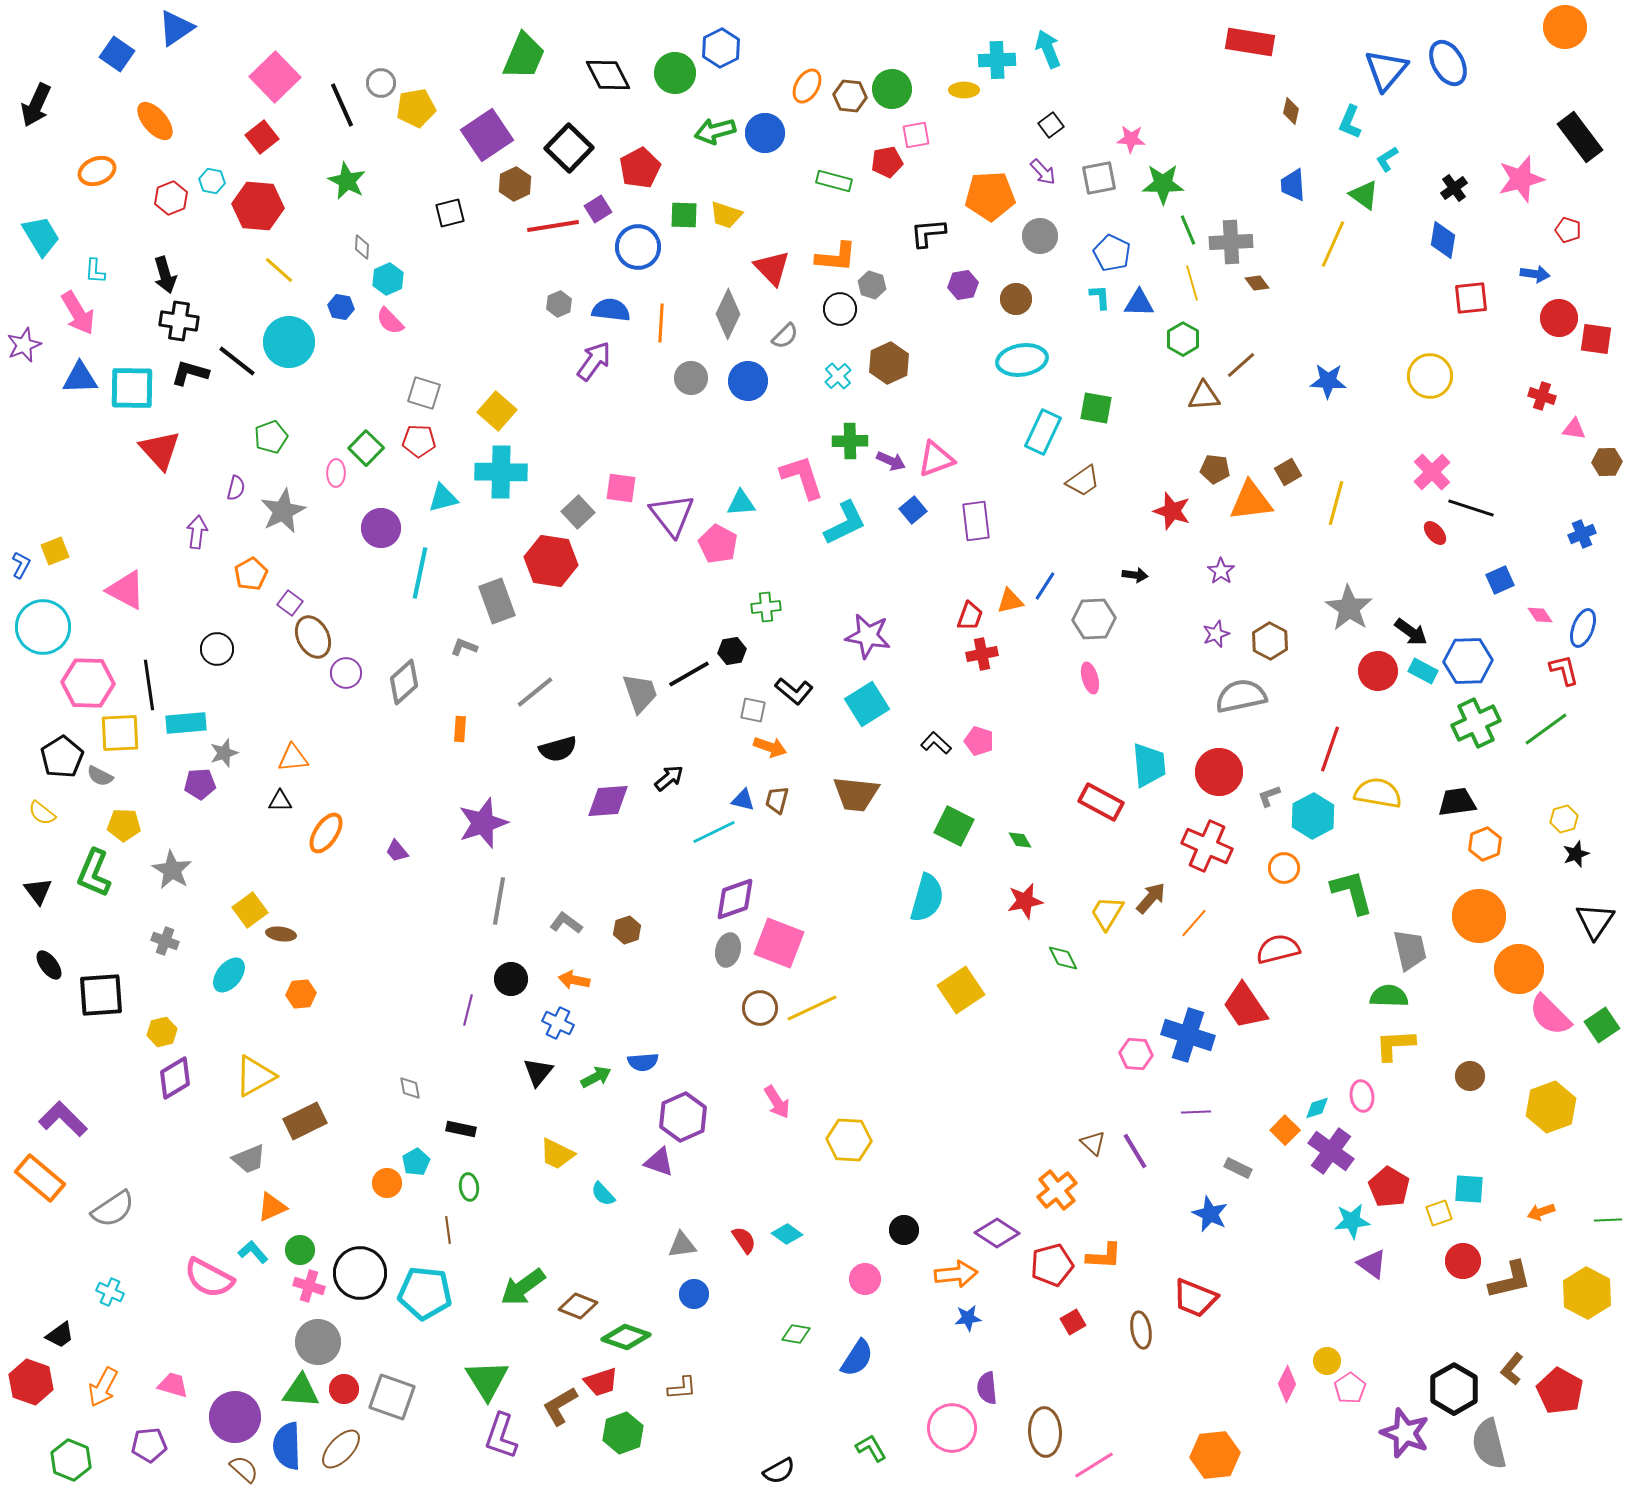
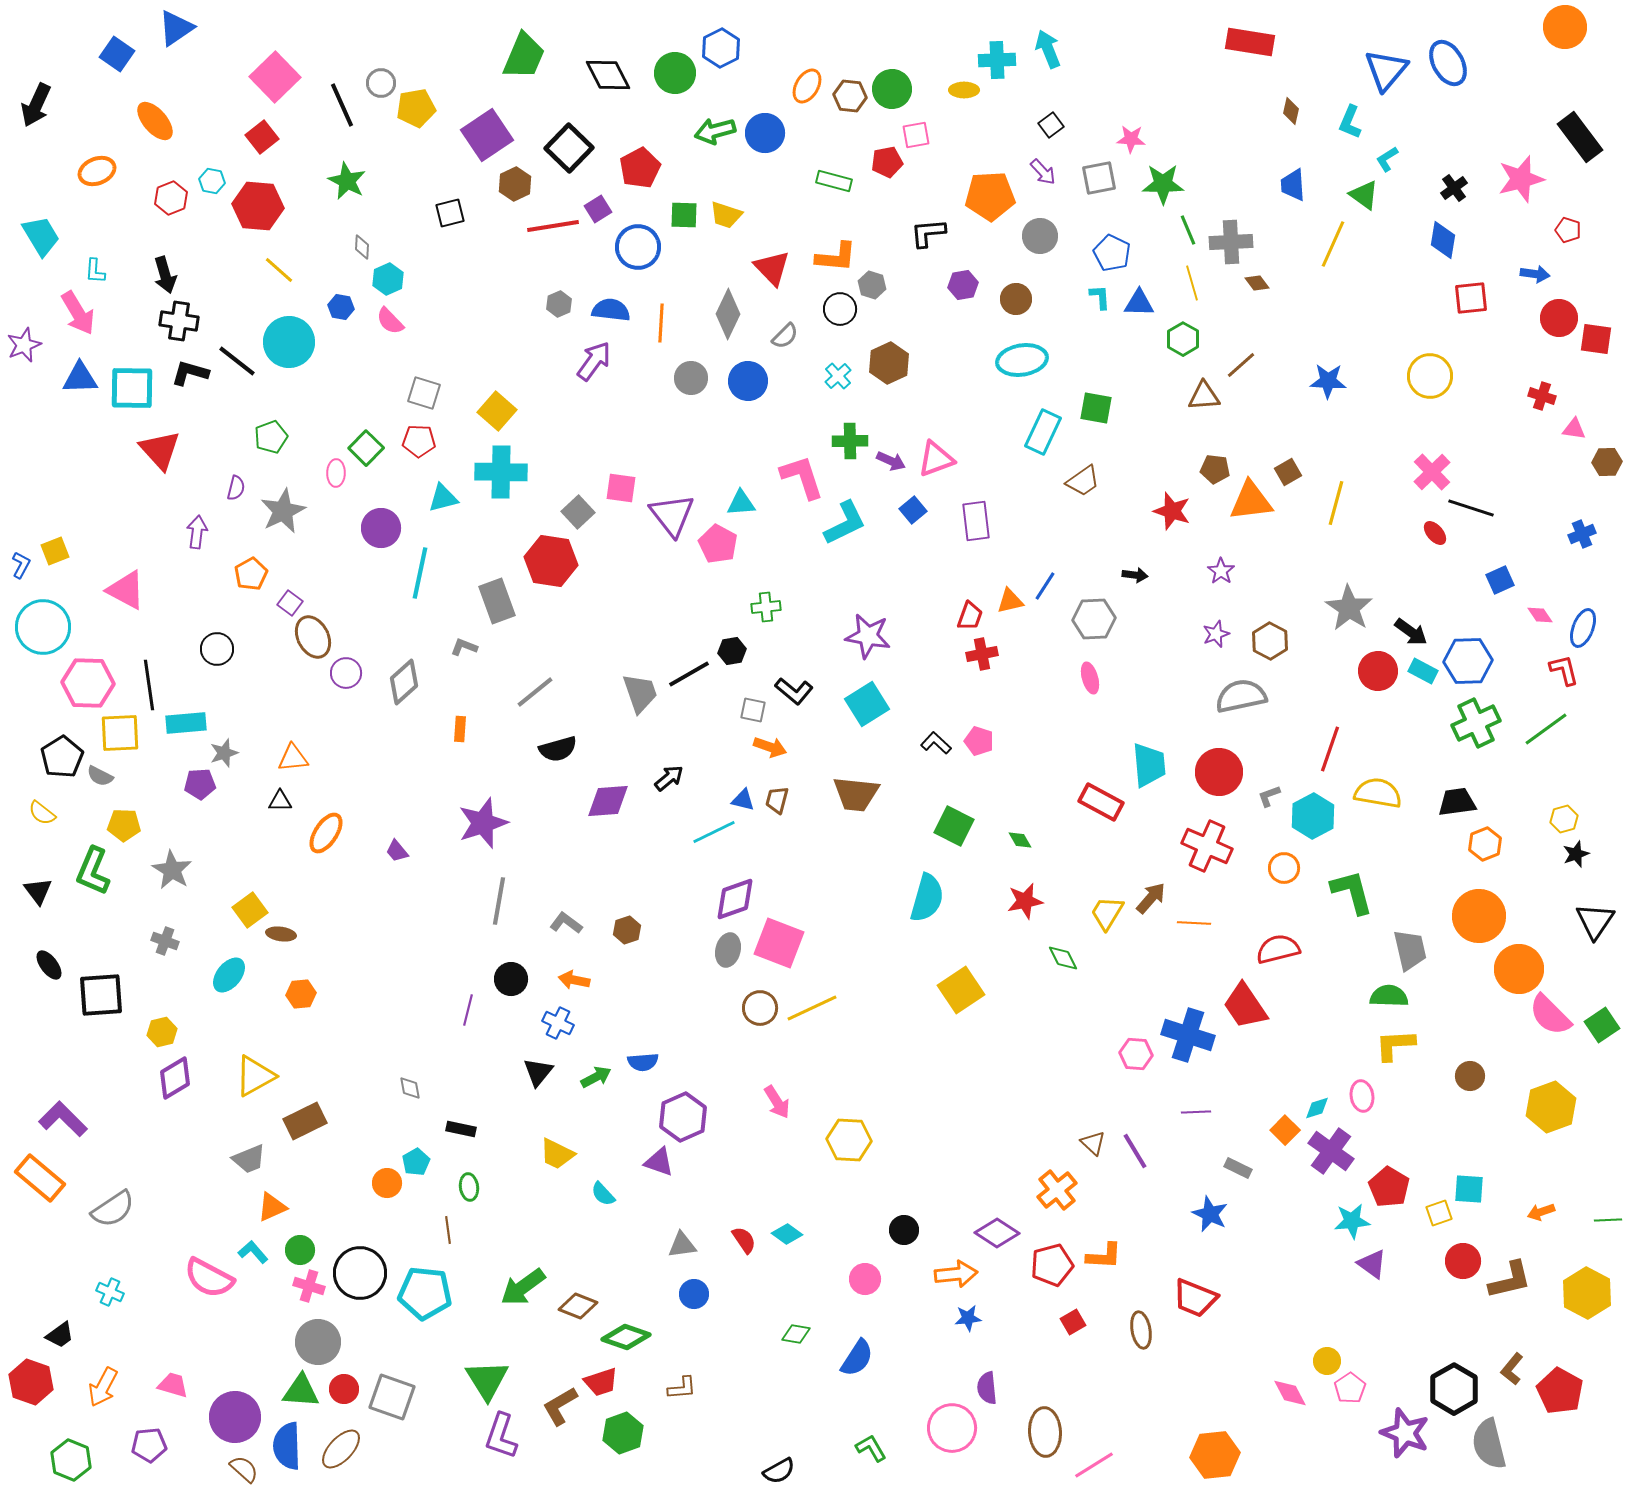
green L-shape at (94, 873): moved 1 px left, 2 px up
orange line at (1194, 923): rotated 52 degrees clockwise
pink diamond at (1287, 1384): moved 3 px right, 9 px down; rotated 54 degrees counterclockwise
